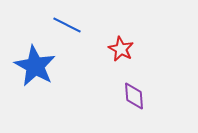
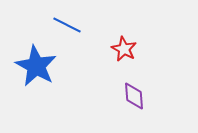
red star: moved 3 px right
blue star: moved 1 px right
